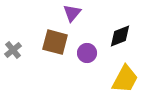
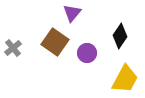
black diamond: rotated 35 degrees counterclockwise
brown square: rotated 20 degrees clockwise
gray cross: moved 2 px up
